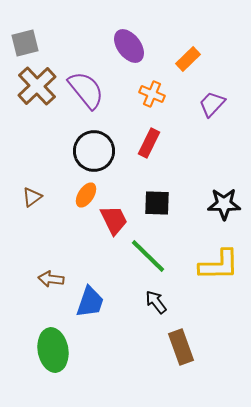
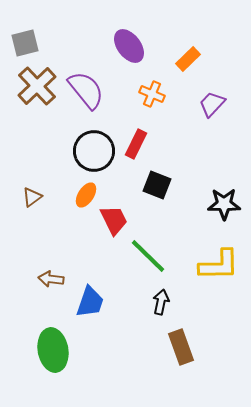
red rectangle: moved 13 px left, 1 px down
black square: moved 18 px up; rotated 20 degrees clockwise
black arrow: moved 5 px right; rotated 50 degrees clockwise
